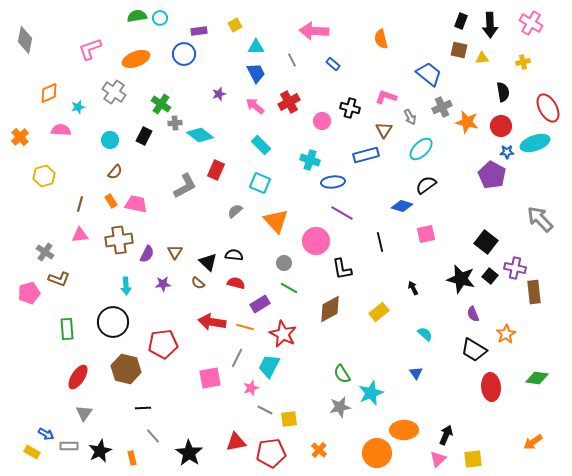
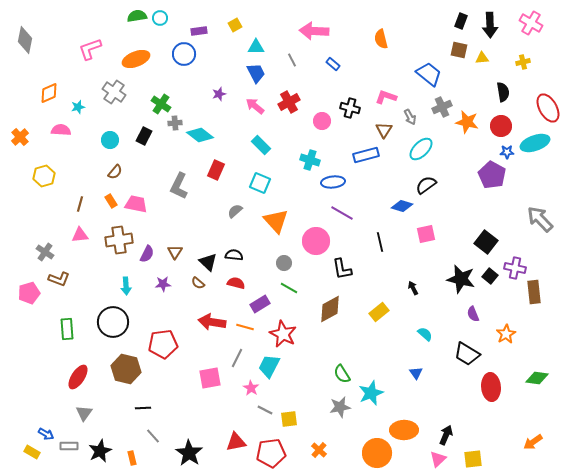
gray L-shape at (185, 186): moved 6 px left; rotated 144 degrees clockwise
black trapezoid at (474, 350): moved 7 px left, 4 px down
pink star at (251, 388): rotated 21 degrees counterclockwise
